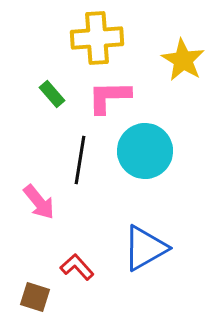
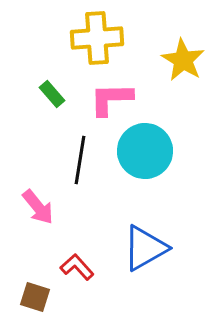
pink L-shape: moved 2 px right, 2 px down
pink arrow: moved 1 px left, 5 px down
